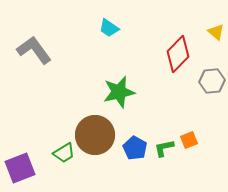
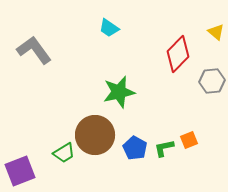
purple square: moved 3 px down
